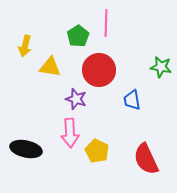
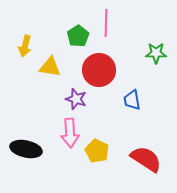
green star: moved 5 px left, 14 px up; rotated 10 degrees counterclockwise
red semicircle: rotated 148 degrees clockwise
